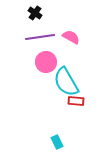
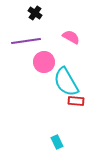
purple line: moved 14 px left, 4 px down
pink circle: moved 2 px left
